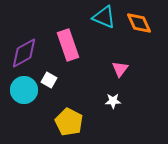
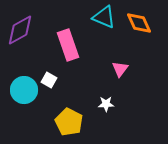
purple diamond: moved 4 px left, 23 px up
white star: moved 7 px left, 3 px down
